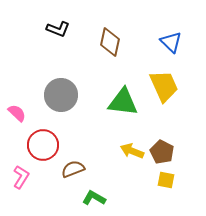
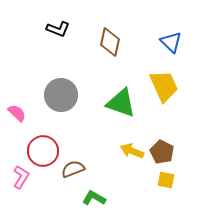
green triangle: moved 2 px left, 1 px down; rotated 12 degrees clockwise
red circle: moved 6 px down
